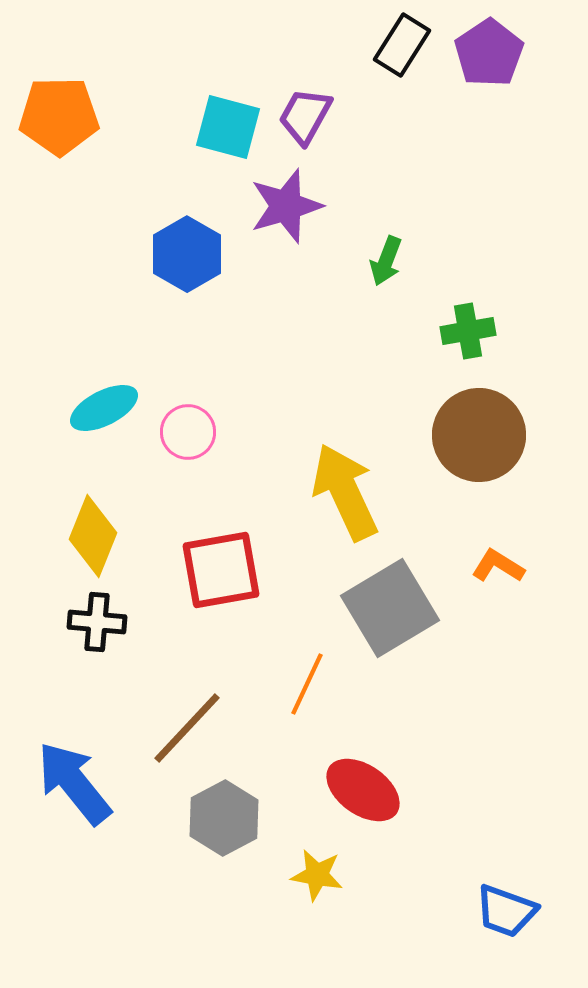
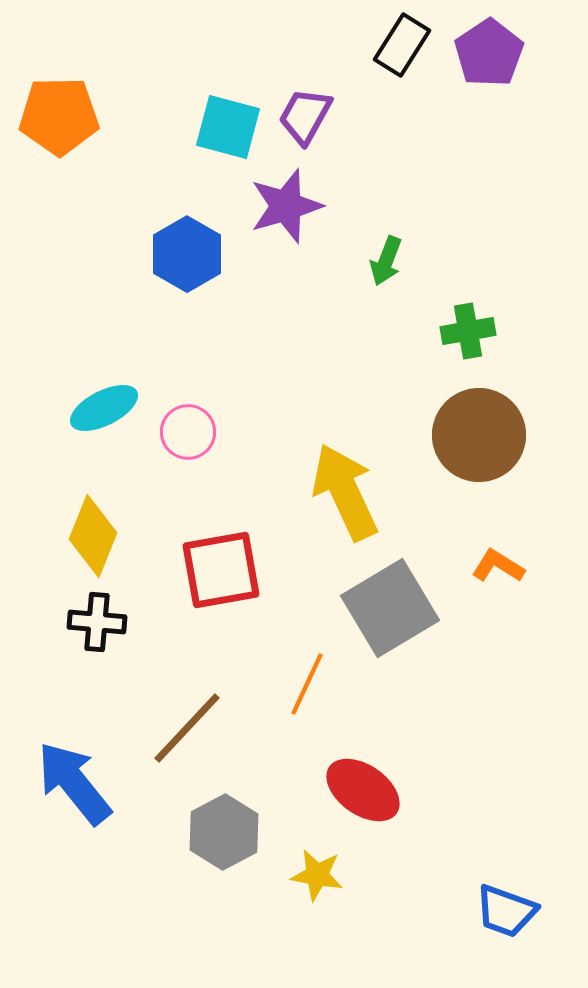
gray hexagon: moved 14 px down
